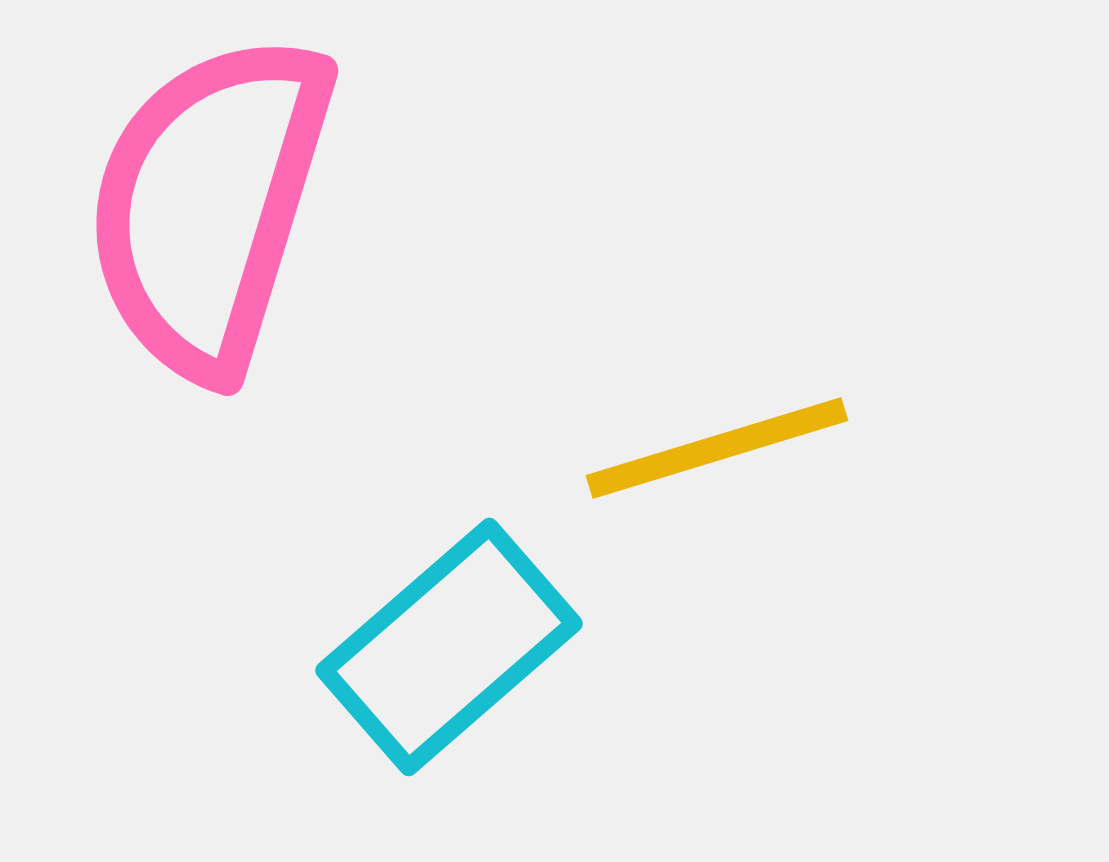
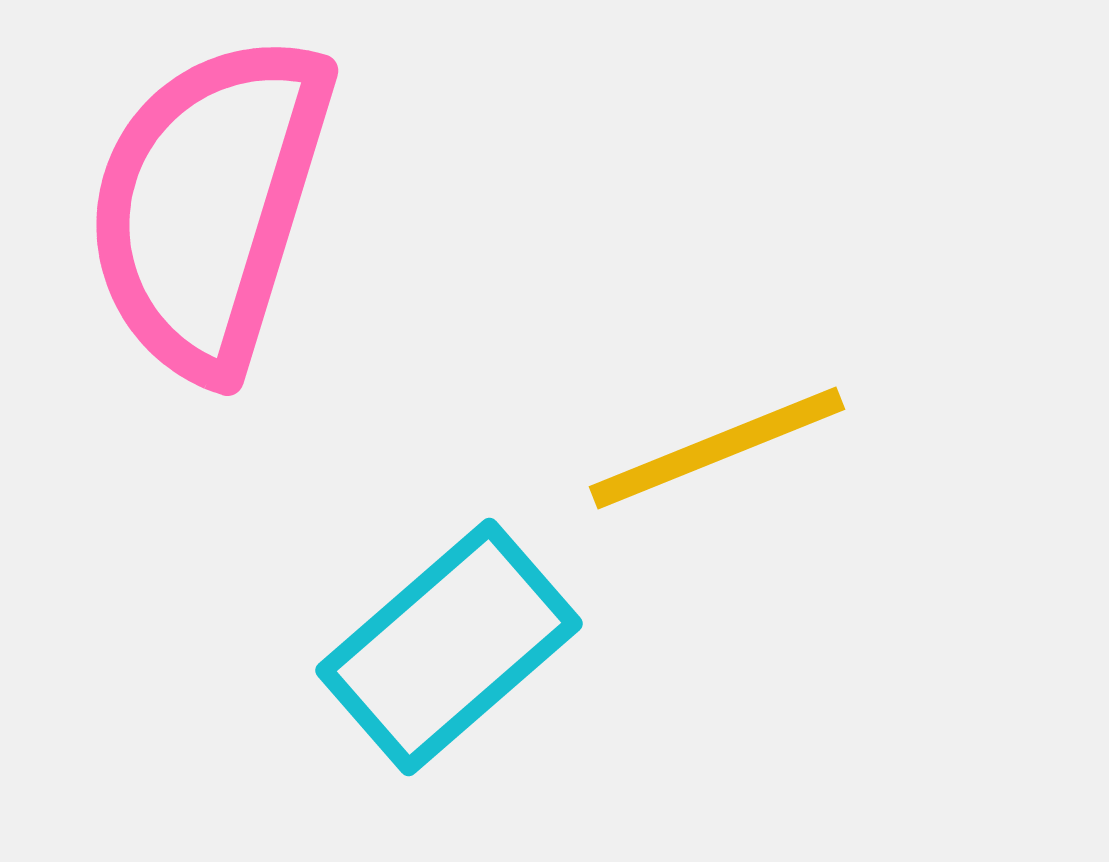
yellow line: rotated 5 degrees counterclockwise
